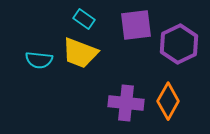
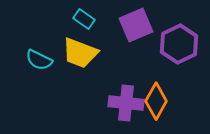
purple square: rotated 16 degrees counterclockwise
cyan semicircle: rotated 20 degrees clockwise
orange diamond: moved 12 px left
